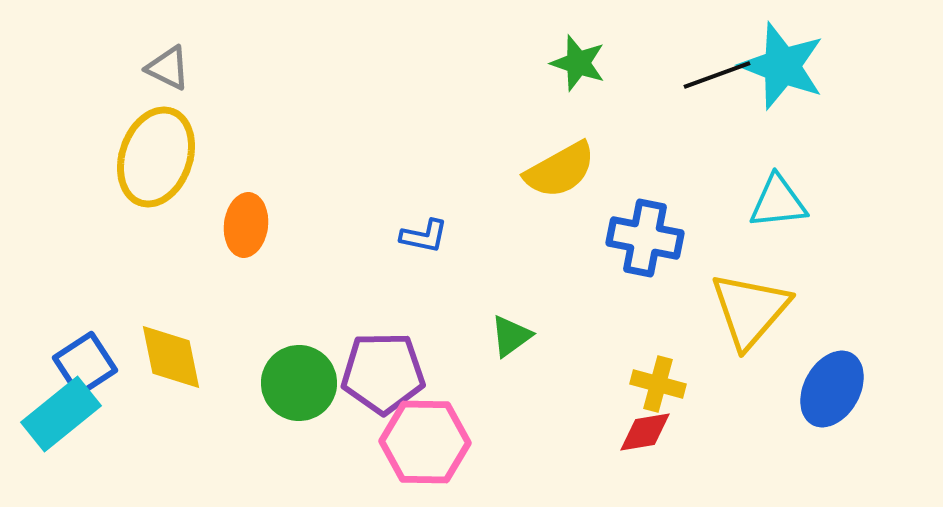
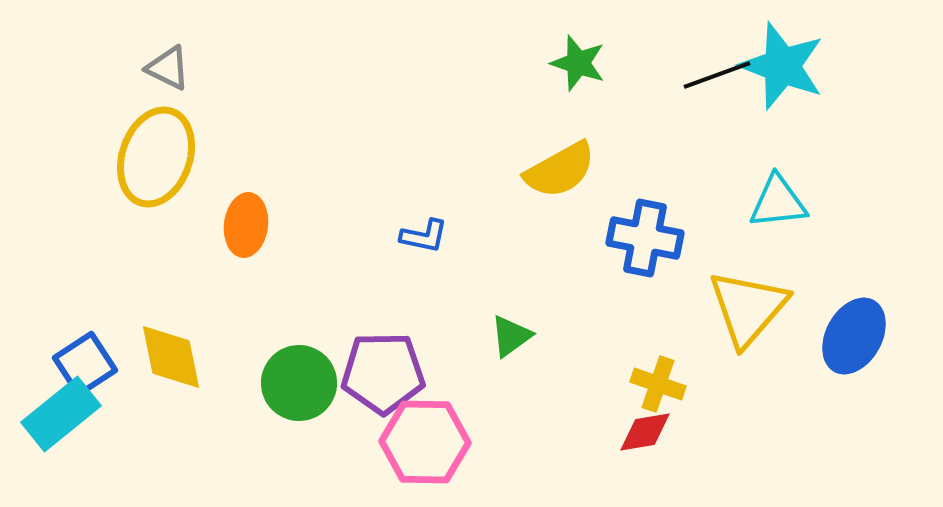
yellow triangle: moved 2 px left, 2 px up
yellow cross: rotated 4 degrees clockwise
blue ellipse: moved 22 px right, 53 px up
